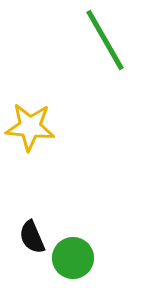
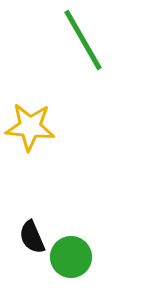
green line: moved 22 px left
green circle: moved 2 px left, 1 px up
